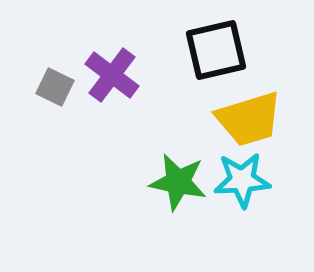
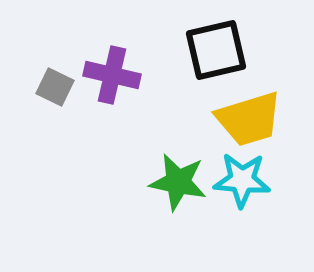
purple cross: rotated 24 degrees counterclockwise
cyan star: rotated 8 degrees clockwise
